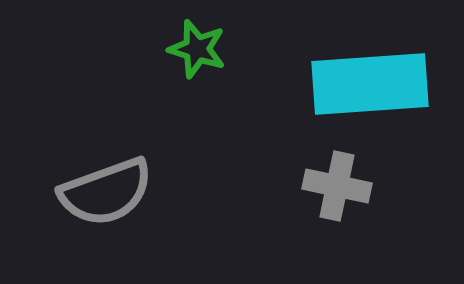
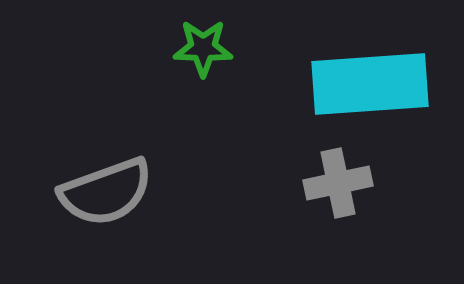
green star: moved 6 px right, 1 px up; rotated 16 degrees counterclockwise
gray cross: moved 1 px right, 3 px up; rotated 24 degrees counterclockwise
